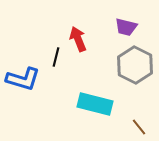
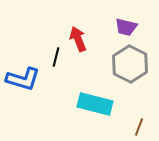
gray hexagon: moved 5 px left, 1 px up
brown line: rotated 60 degrees clockwise
